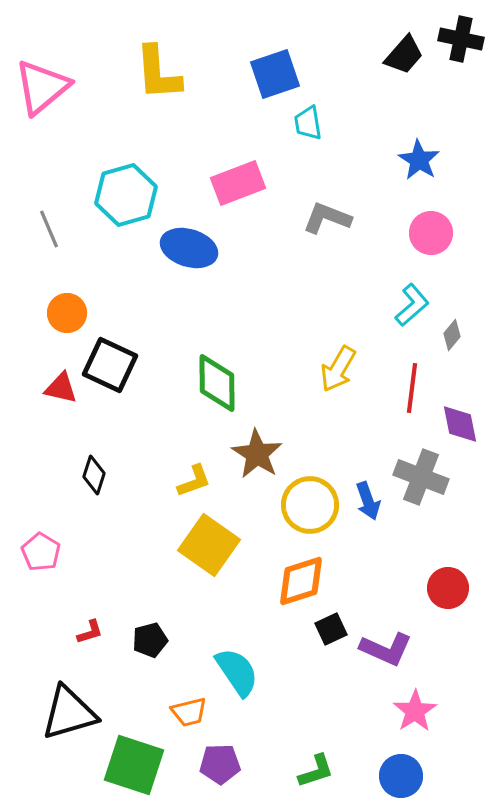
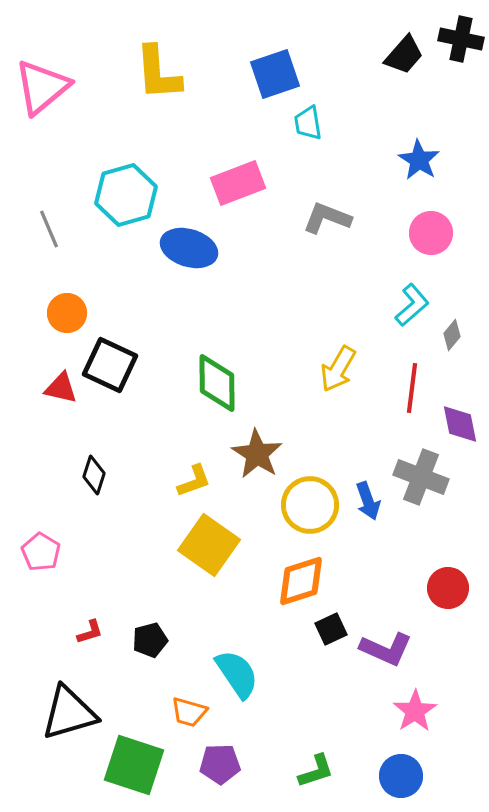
cyan semicircle at (237, 672): moved 2 px down
orange trapezoid at (189, 712): rotated 30 degrees clockwise
